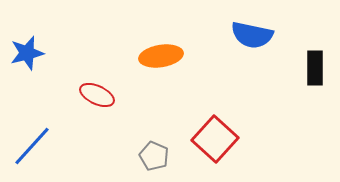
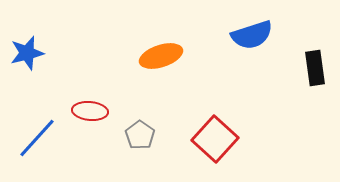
blue semicircle: rotated 30 degrees counterclockwise
orange ellipse: rotated 9 degrees counterclockwise
black rectangle: rotated 8 degrees counterclockwise
red ellipse: moved 7 px left, 16 px down; rotated 20 degrees counterclockwise
blue line: moved 5 px right, 8 px up
gray pentagon: moved 14 px left, 21 px up; rotated 12 degrees clockwise
